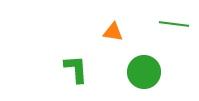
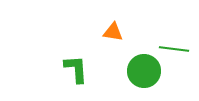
green line: moved 25 px down
green circle: moved 1 px up
